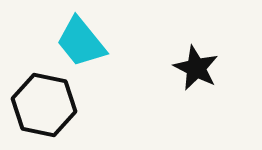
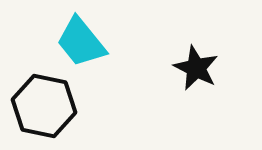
black hexagon: moved 1 px down
